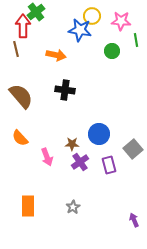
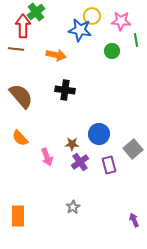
brown line: rotated 70 degrees counterclockwise
orange rectangle: moved 10 px left, 10 px down
